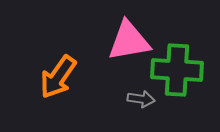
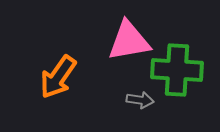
gray arrow: moved 1 px left, 1 px down
